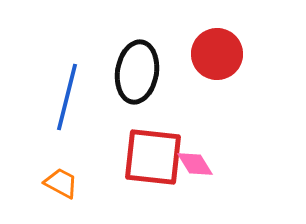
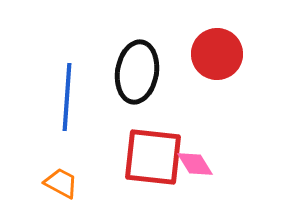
blue line: rotated 10 degrees counterclockwise
